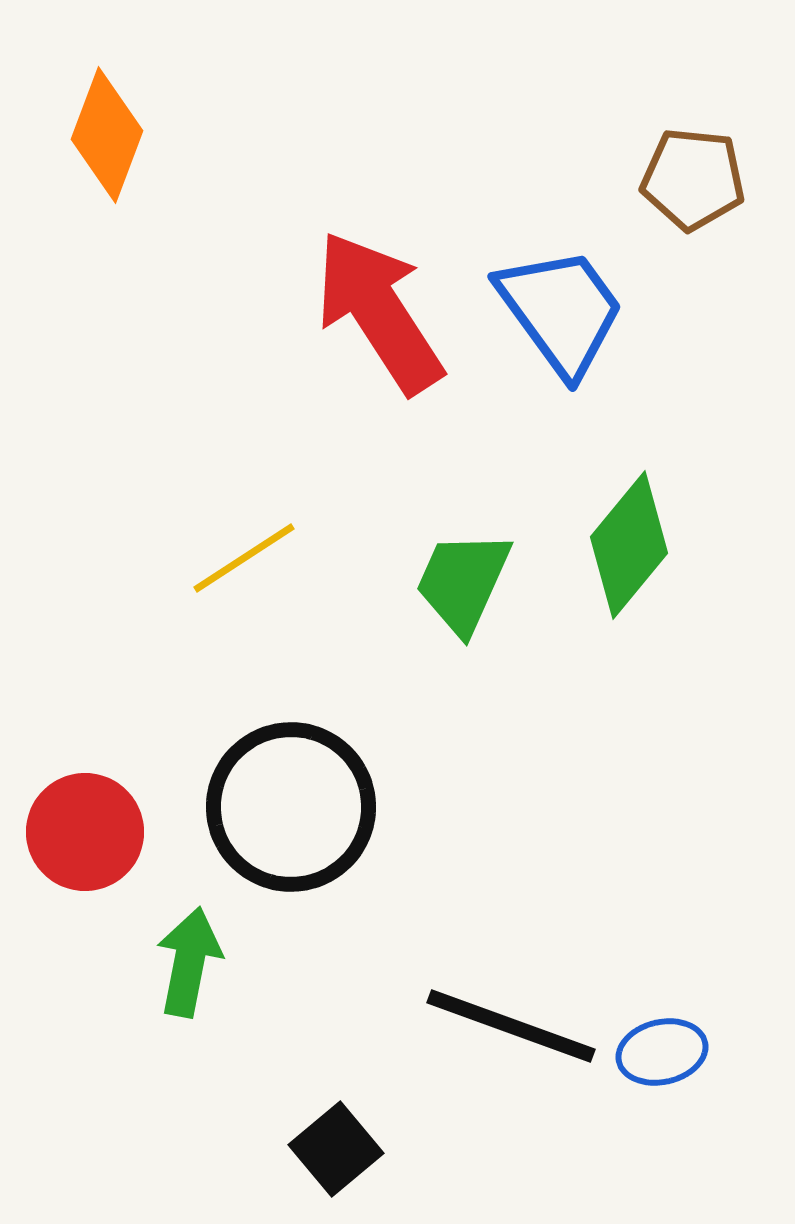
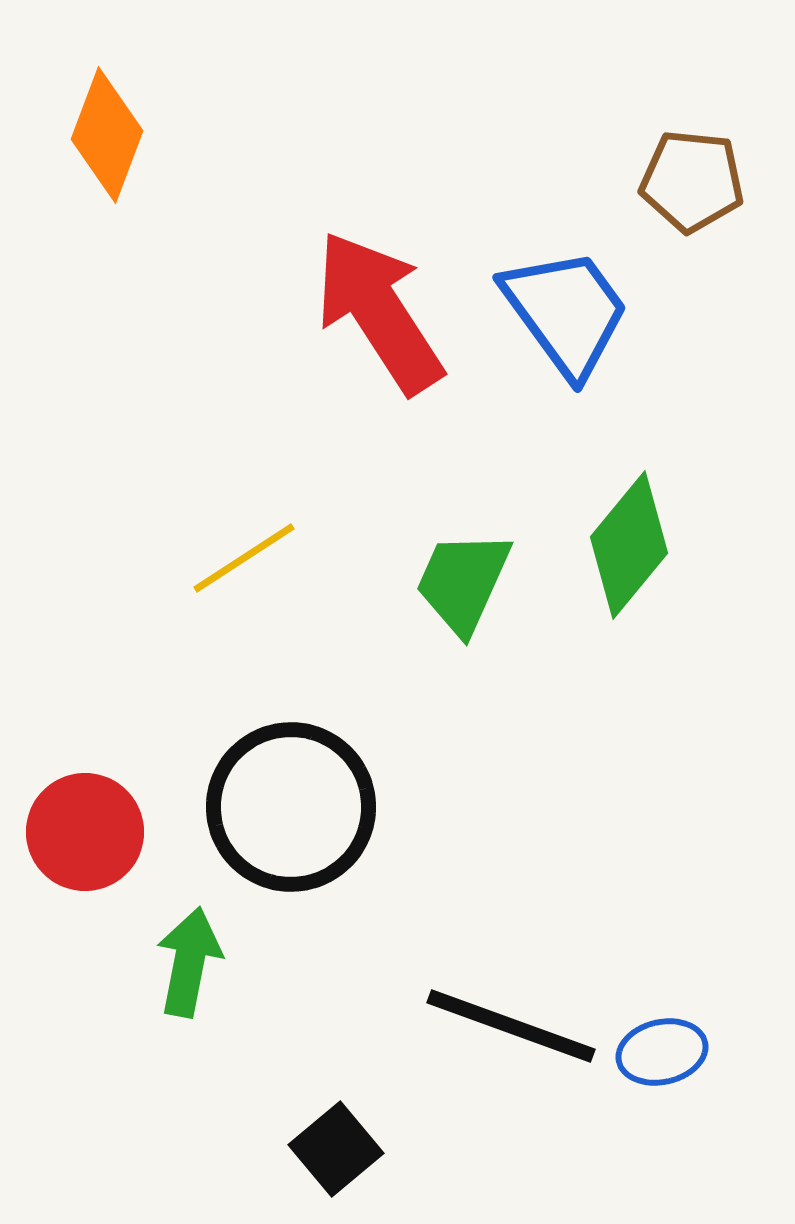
brown pentagon: moved 1 px left, 2 px down
blue trapezoid: moved 5 px right, 1 px down
